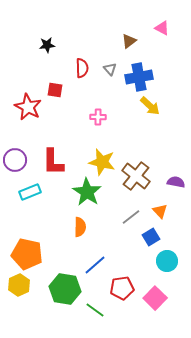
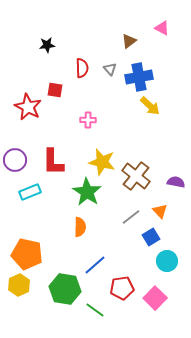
pink cross: moved 10 px left, 3 px down
